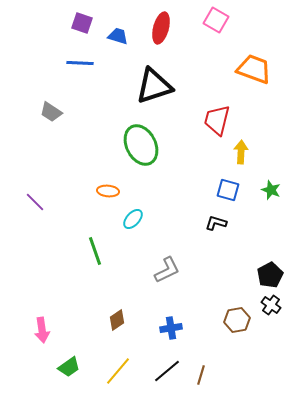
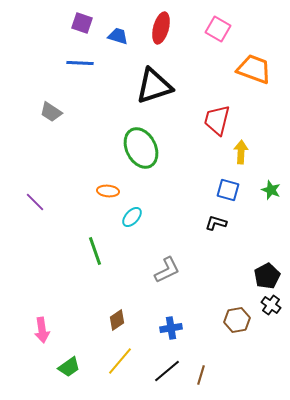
pink square: moved 2 px right, 9 px down
green ellipse: moved 3 px down
cyan ellipse: moved 1 px left, 2 px up
black pentagon: moved 3 px left, 1 px down
yellow line: moved 2 px right, 10 px up
